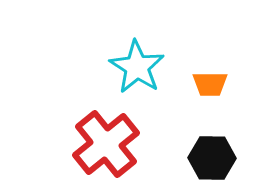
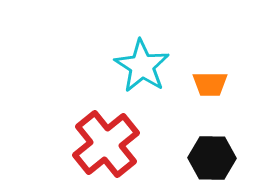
cyan star: moved 5 px right, 1 px up
